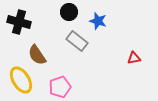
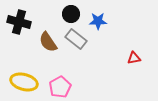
black circle: moved 2 px right, 2 px down
blue star: rotated 18 degrees counterclockwise
gray rectangle: moved 1 px left, 2 px up
brown semicircle: moved 11 px right, 13 px up
yellow ellipse: moved 3 px right, 2 px down; rotated 44 degrees counterclockwise
pink pentagon: rotated 10 degrees counterclockwise
